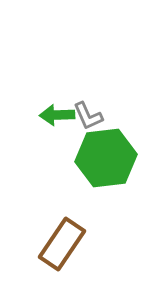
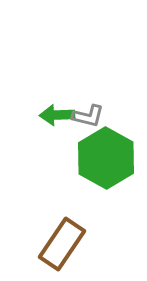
gray L-shape: rotated 52 degrees counterclockwise
green hexagon: rotated 24 degrees counterclockwise
